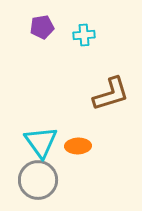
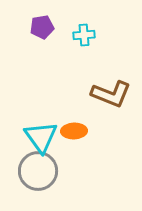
brown L-shape: rotated 39 degrees clockwise
cyan triangle: moved 5 px up
orange ellipse: moved 4 px left, 15 px up
gray circle: moved 9 px up
